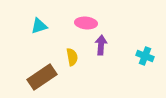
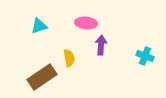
yellow semicircle: moved 3 px left, 1 px down
